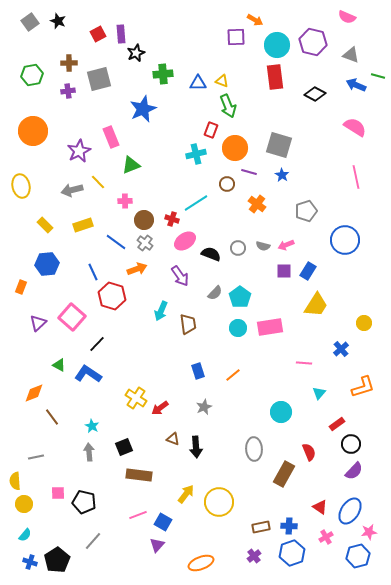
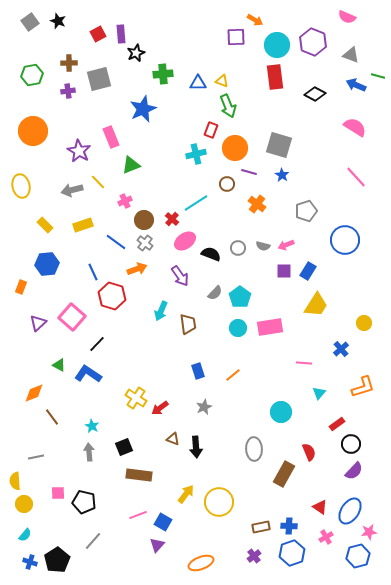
purple hexagon at (313, 42): rotated 8 degrees clockwise
purple star at (79, 151): rotated 15 degrees counterclockwise
pink line at (356, 177): rotated 30 degrees counterclockwise
pink cross at (125, 201): rotated 24 degrees counterclockwise
red cross at (172, 219): rotated 24 degrees clockwise
